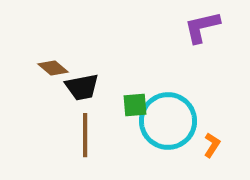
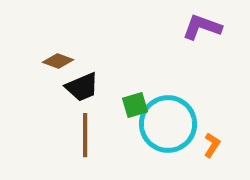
purple L-shape: rotated 33 degrees clockwise
brown diamond: moved 5 px right, 7 px up; rotated 20 degrees counterclockwise
black trapezoid: rotated 12 degrees counterclockwise
green square: rotated 12 degrees counterclockwise
cyan circle: moved 3 px down
